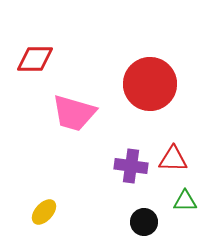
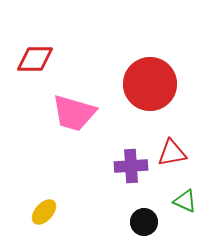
red triangle: moved 1 px left, 6 px up; rotated 12 degrees counterclockwise
purple cross: rotated 12 degrees counterclockwise
green triangle: rotated 25 degrees clockwise
